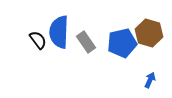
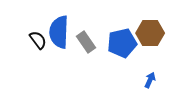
brown hexagon: moved 1 px right; rotated 16 degrees counterclockwise
